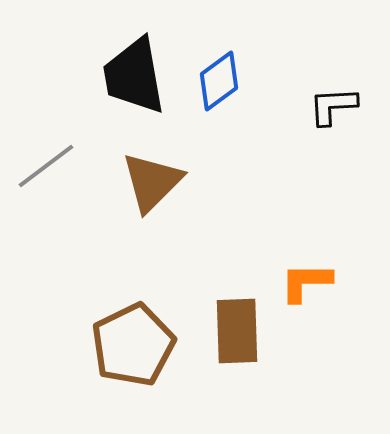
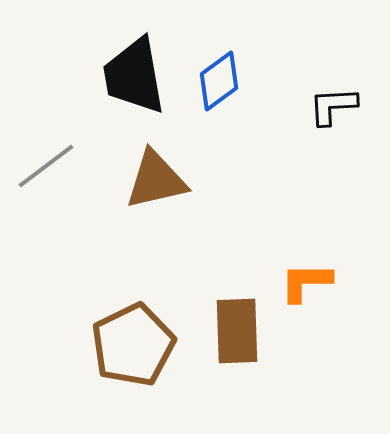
brown triangle: moved 4 px right, 2 px up; rotated 32 degrees clockwise
